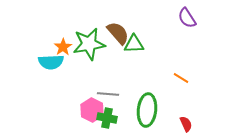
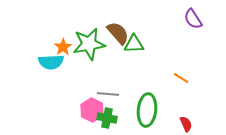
purple semicircle: moved 6 px right, 1 px down
